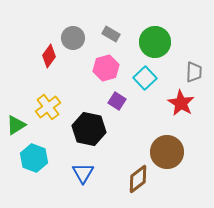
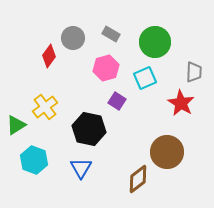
cyan square: rotated 20 degrees clockwise
yellow cross: moved 3 px left
cyan hexagon: moved 2 px down
blue triangle: moved 2 px left, 5 px up
